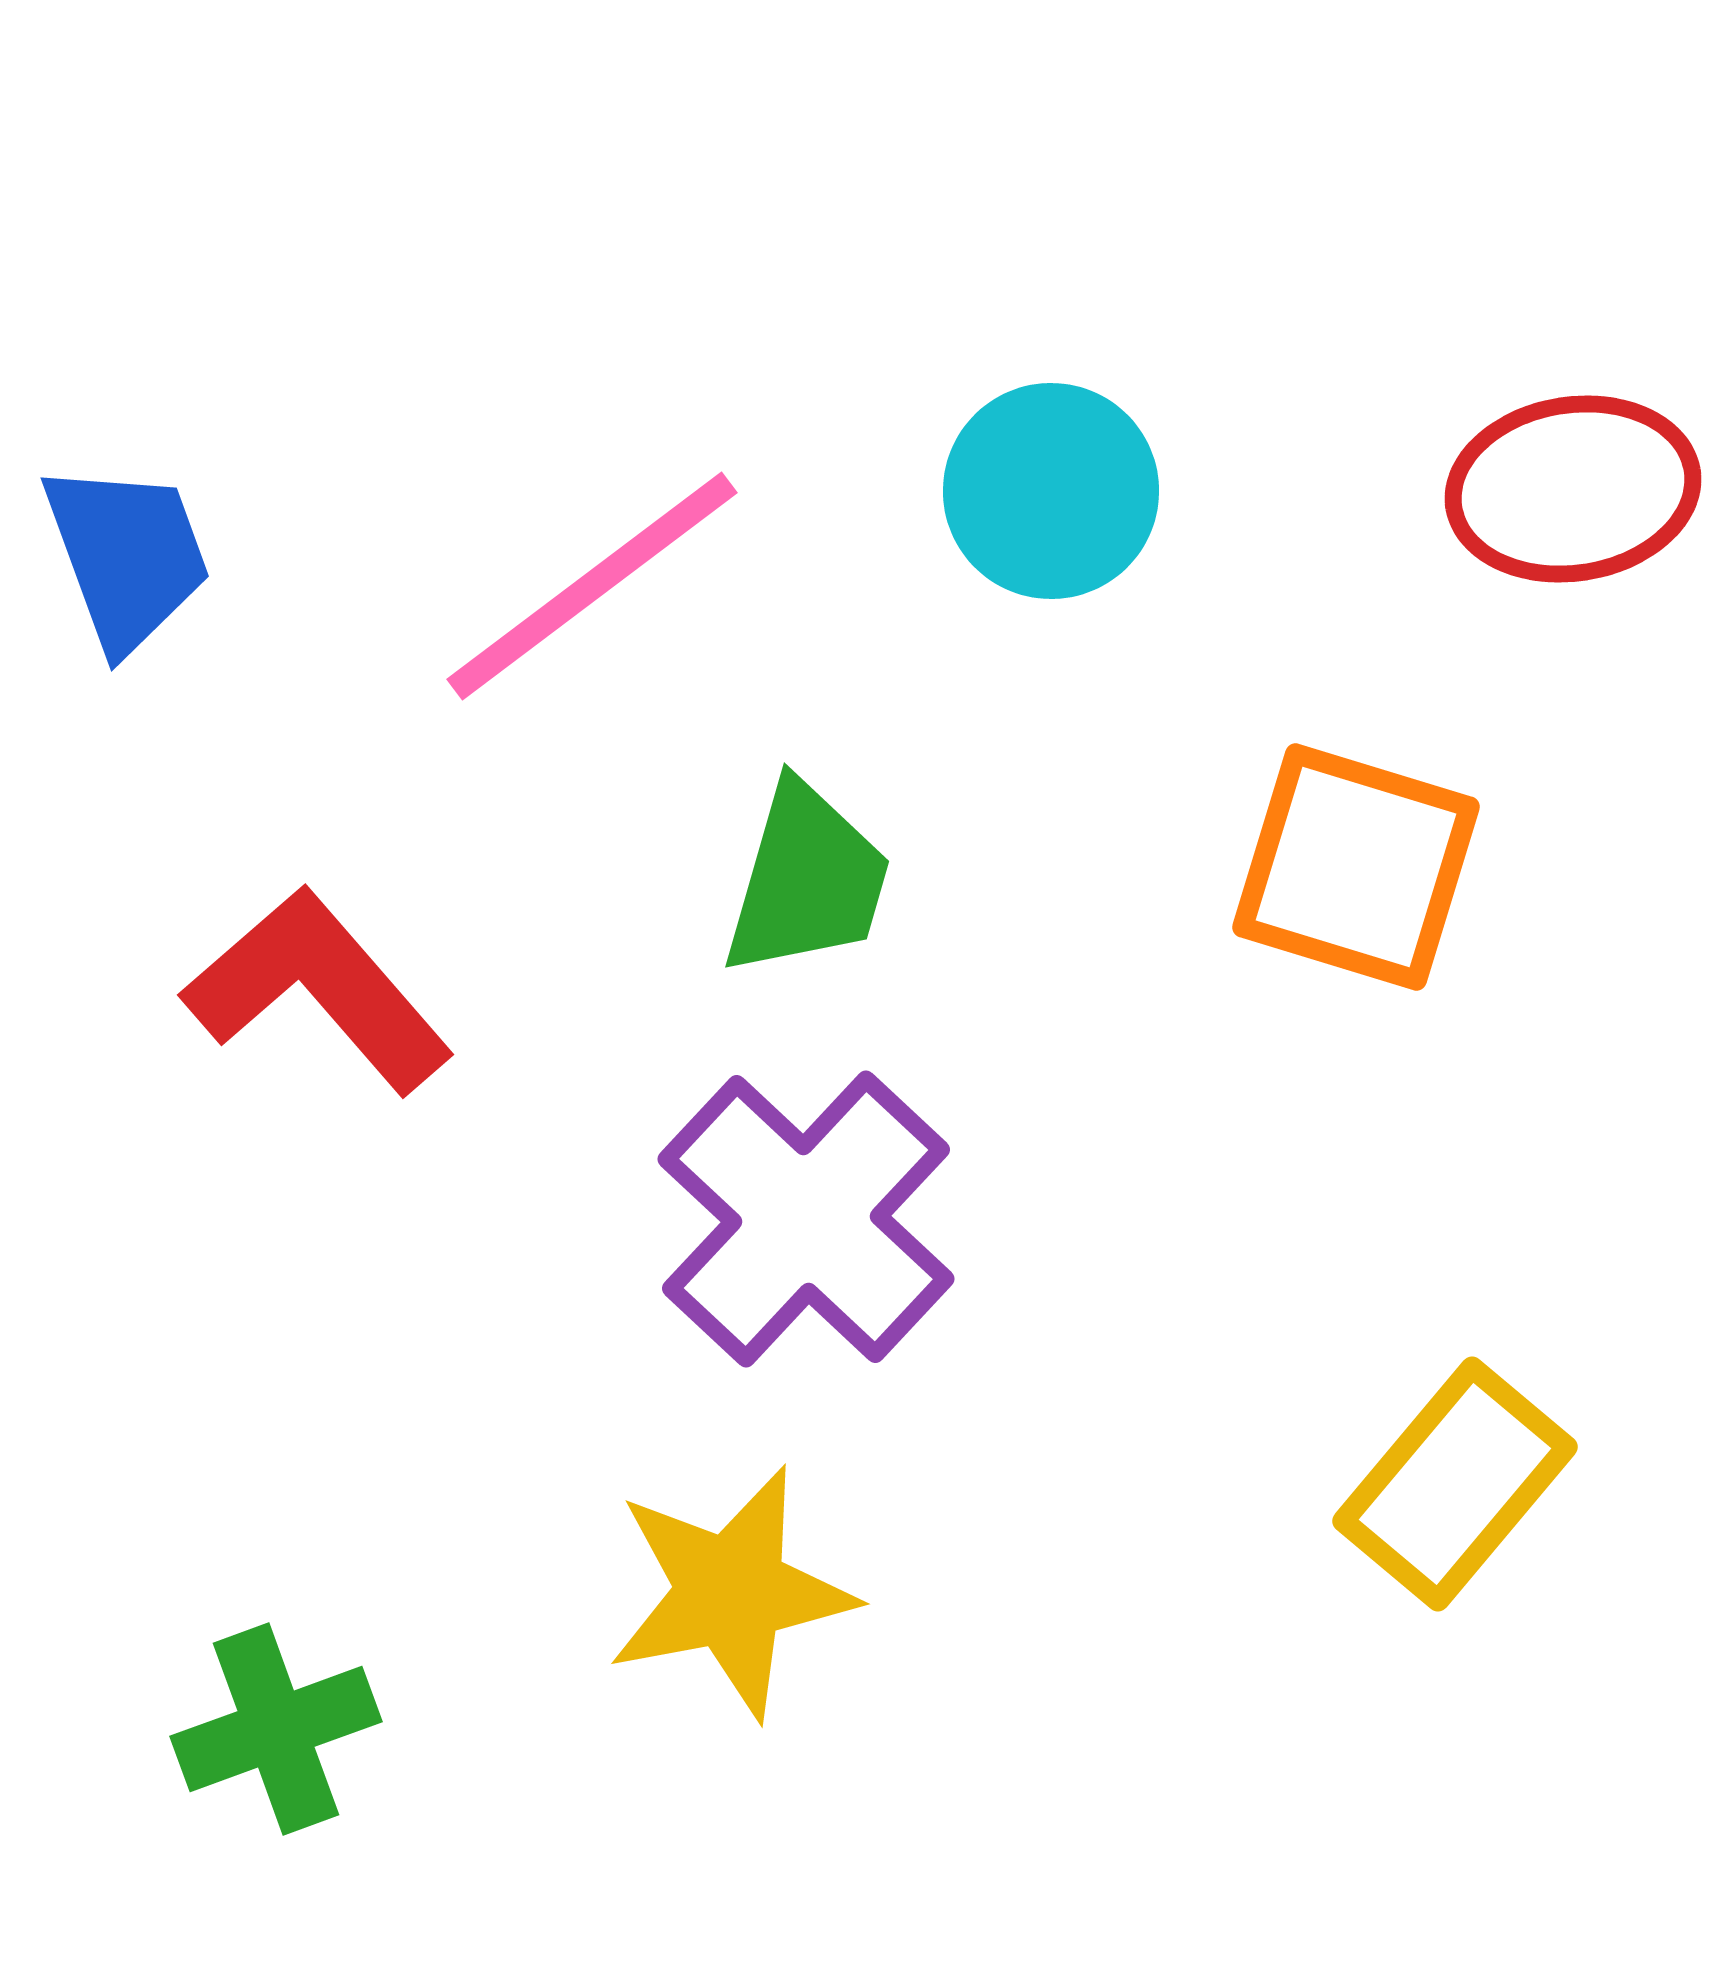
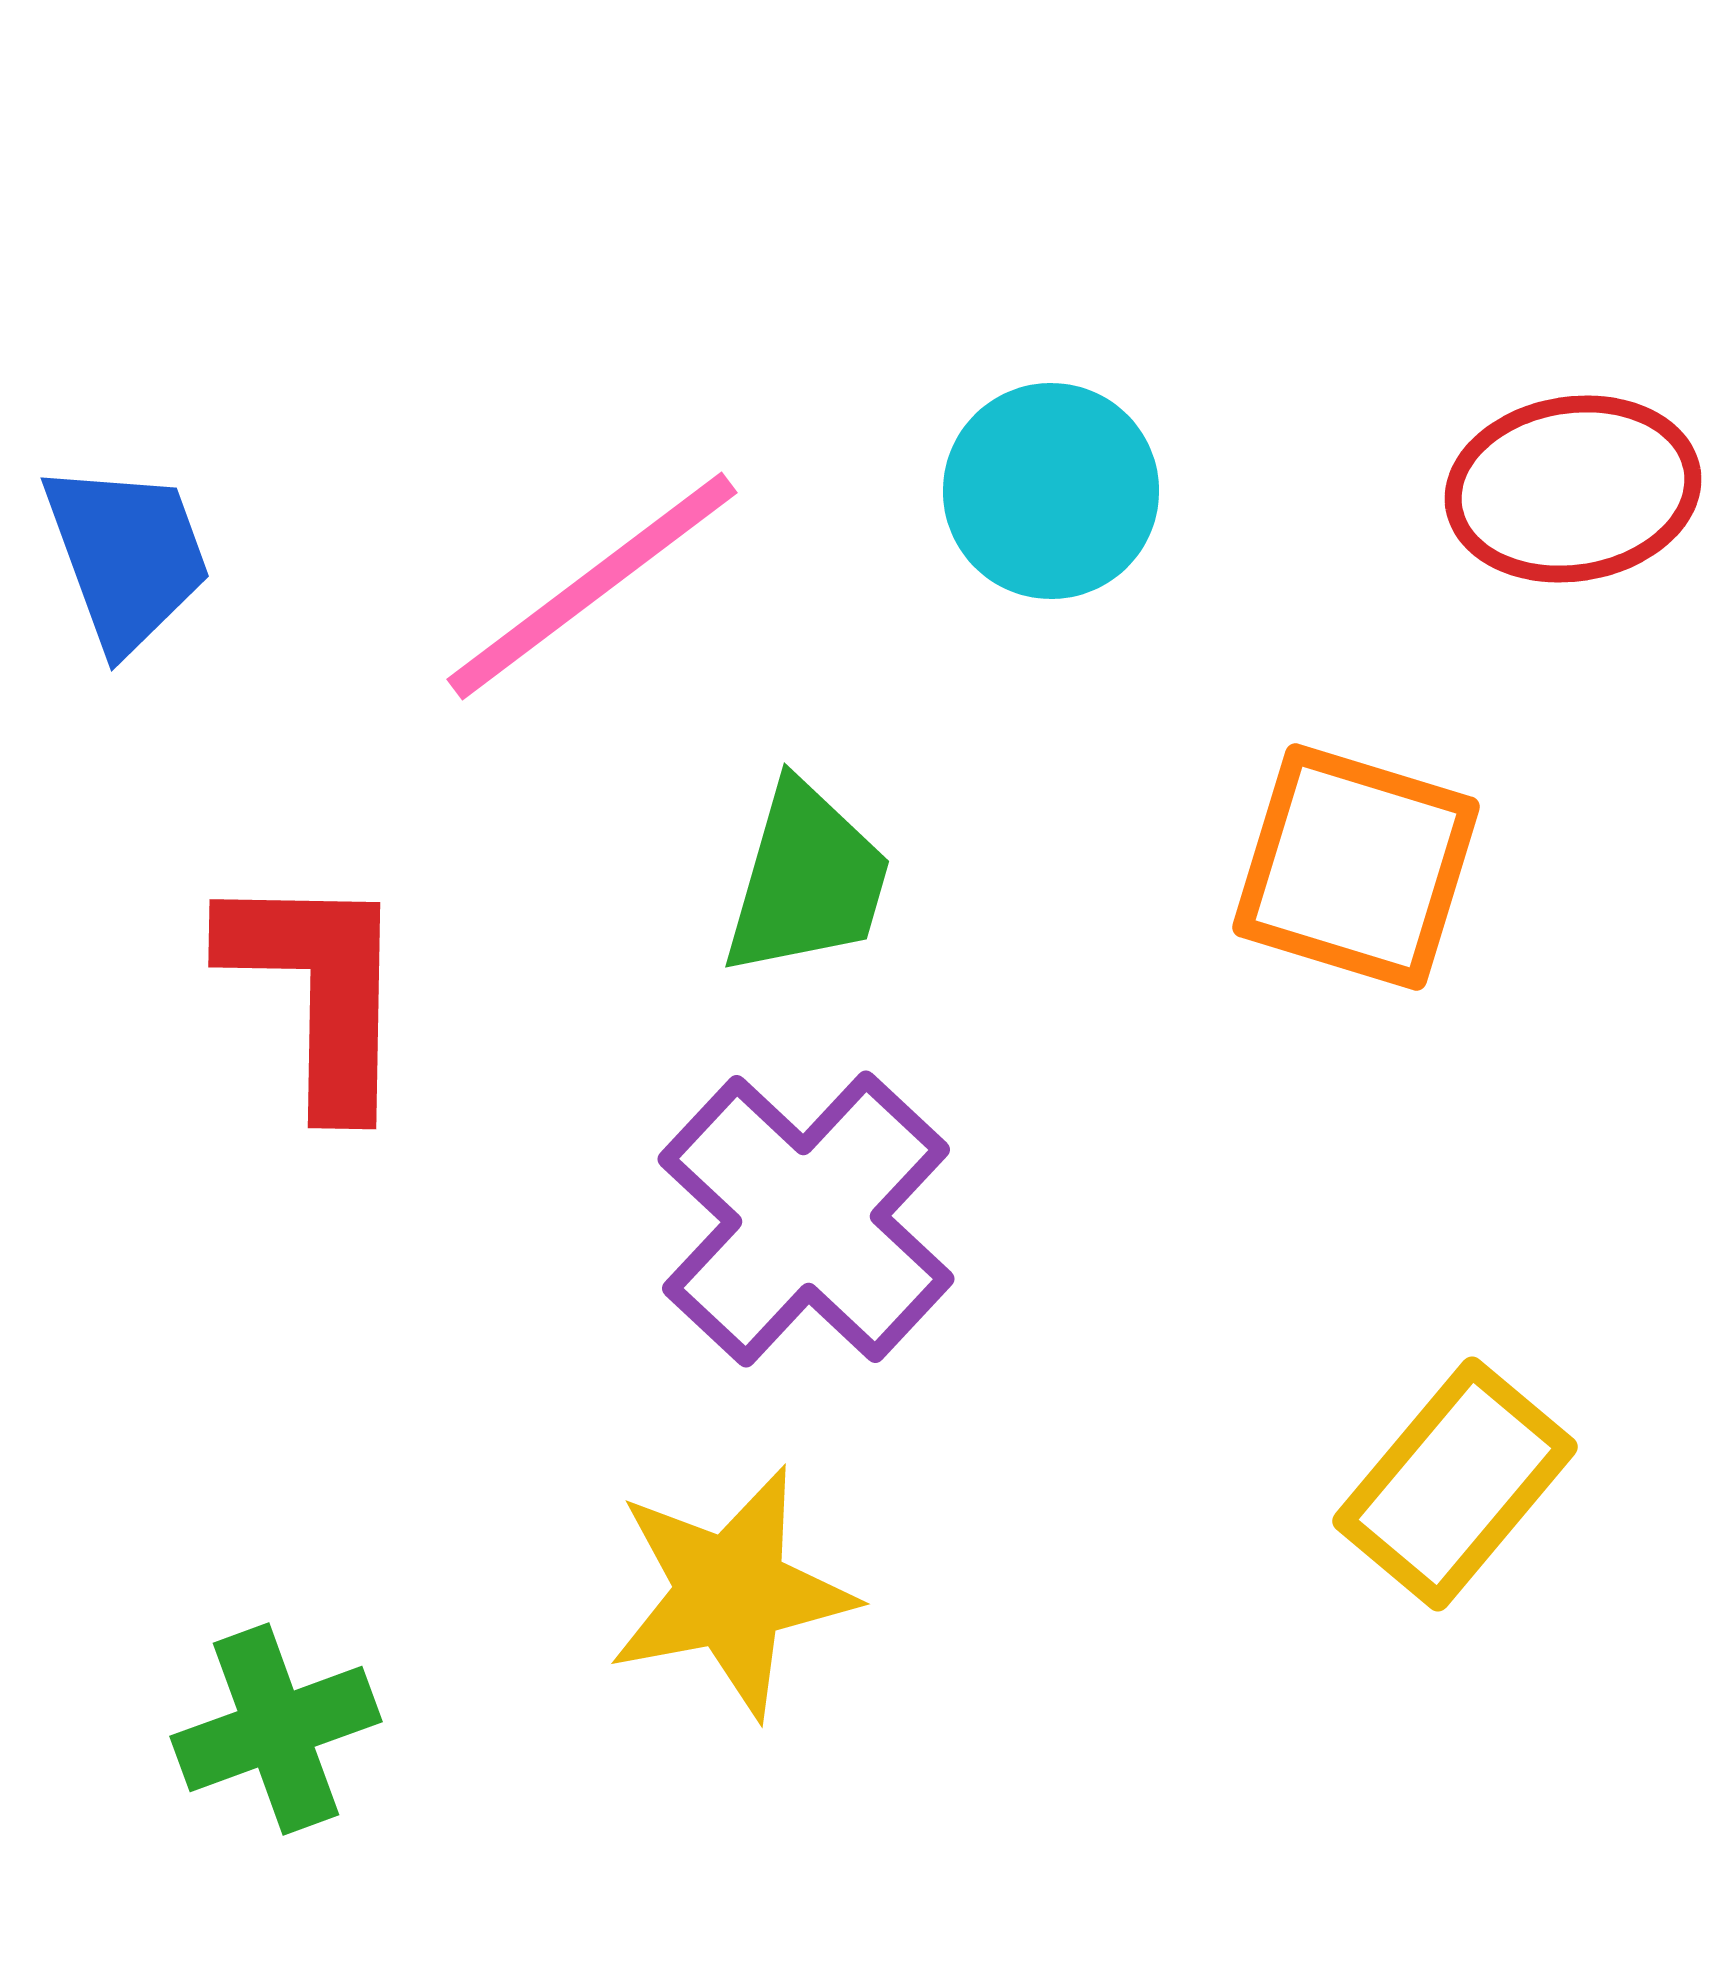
red L-shape: rotated 42 degrees clockwise
